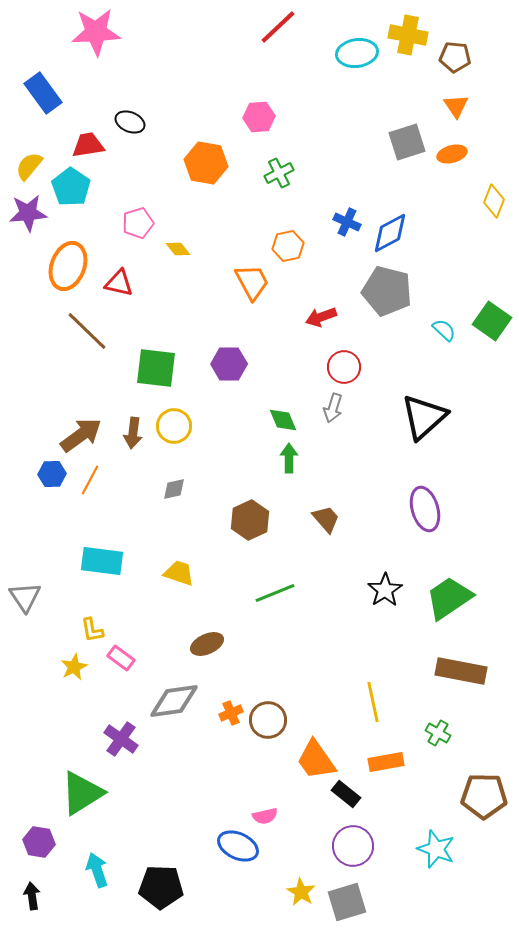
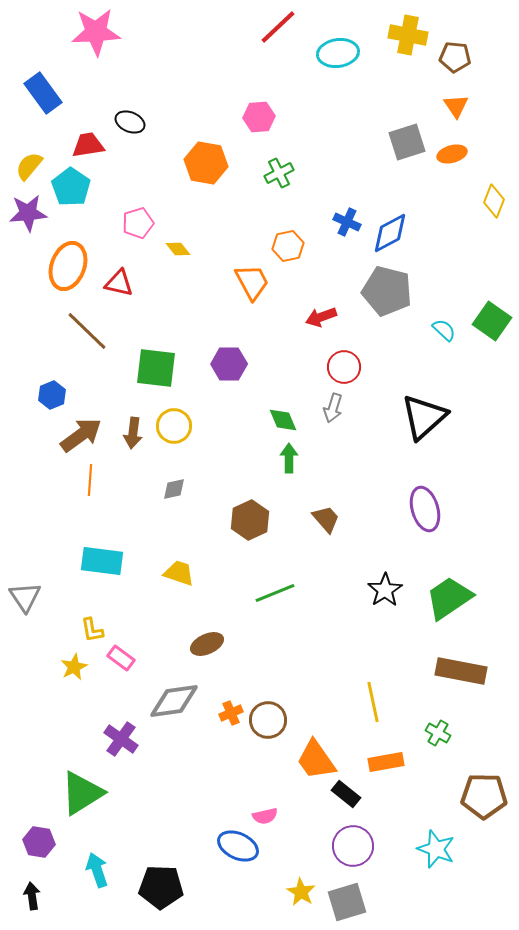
cyan ellipse at (357, 53): moved 19 px left
blue hexagon at (52, 474): moved 79 px up; rotated 20 degrees counterclockwise
orange line at (90, 480): rotated 24 degrees counterclockwise
